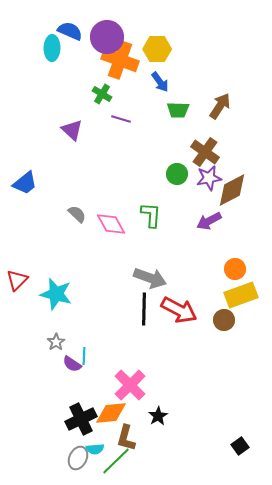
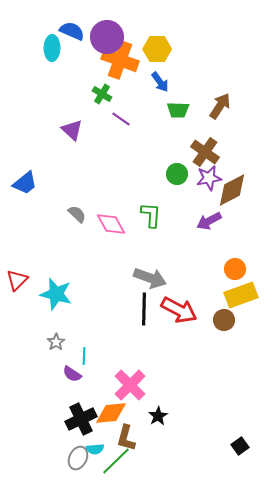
blue semicircle: moved 2 px right
purple line: rotated 18 degrees clockwise
purple semicircle: moved 10 px down
